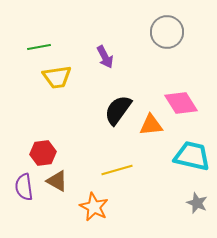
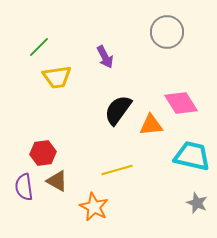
green line: rotated 35 degrees counterclockwise
